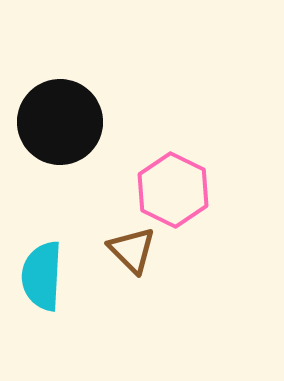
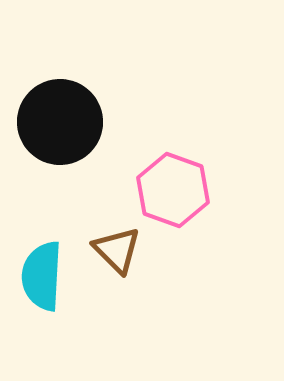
pink hexagon: rotated 6 degrees counterclockwise
brown triangle: moved 15 px left
